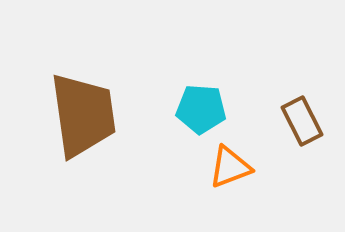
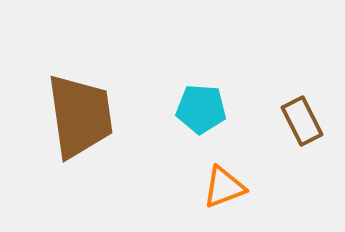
brown trapezoid: moved 3 px left, 1 px down
orange triangle: moved 6 px left, 20 px down
